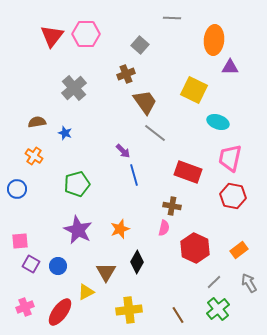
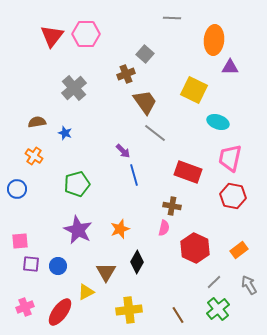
gray square at (140, 45): moved 5 px right, 9 px down
purple square at (31, 264): rotated 24 degrees counterclockwise
gray arrow at (249, 283): moved 2 px down
